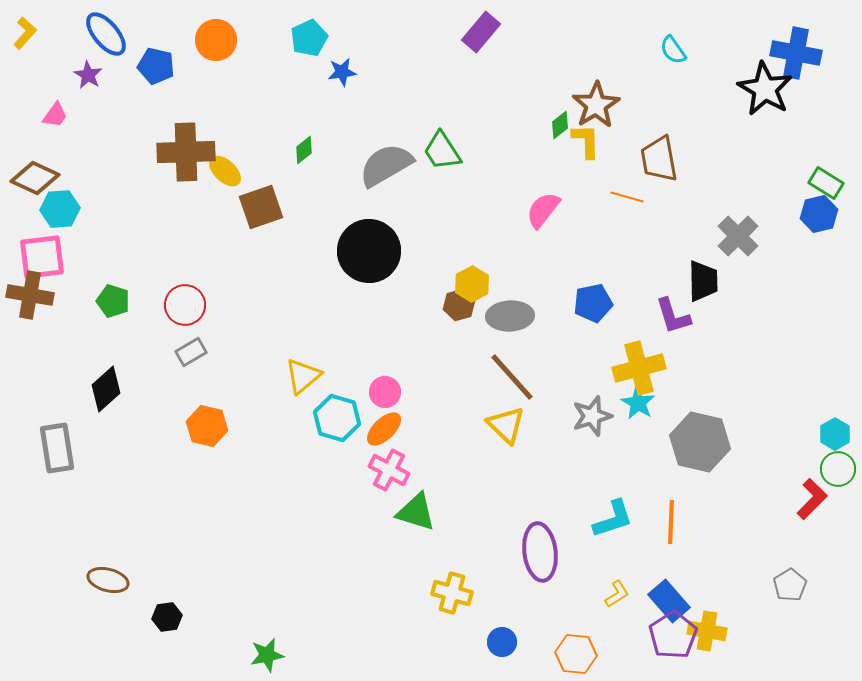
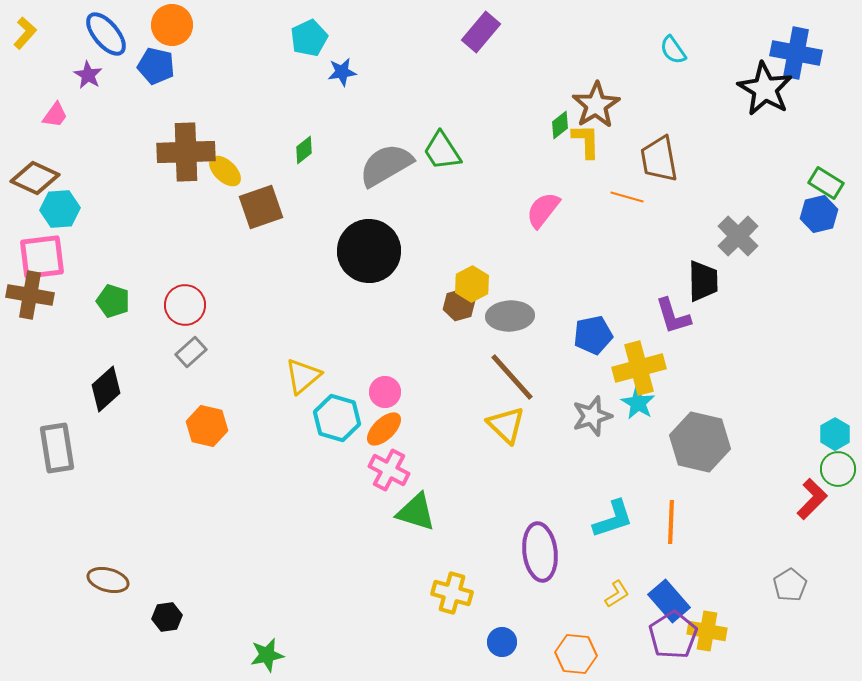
orange circle at (216, 40): moved 44 px left, 15 px up
blue pentagon at (593, 303): moved 32 px down
gray rectangle at (191, 352): rotated 12 degrees counterclockwise
